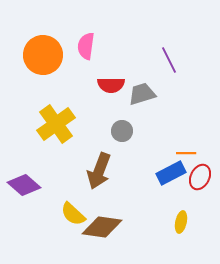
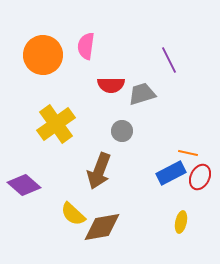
orange line: moved 2 px right; rotated 12 degrees clockwise
brown diamond: rotated 18 degrees counterclockwise
